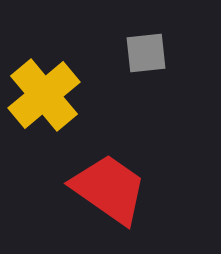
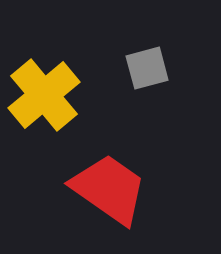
gray square: moved 1 px right, 15 px down; rotated 9 degrees counterclockwise
